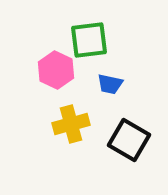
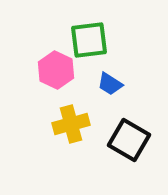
blue trapezoid: rotated 20 degrees clockwise
